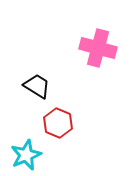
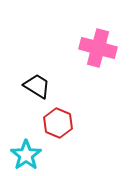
cyan star: rotated 12 degrees counterclockwise
